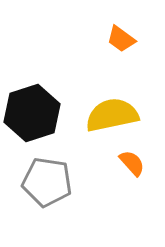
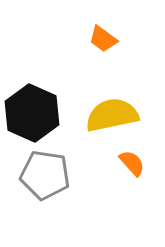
orange trapezoid: moved 18 px left
black hexagon: rotated 18 degrees counterclockwise
gray pentagon: moved 2 px left, 7 px up
